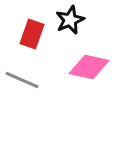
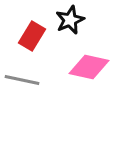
red rectangle: moved 2 px down; rotated 12 degrees clockwise
gray line: rotated 12 degrees counterclockwise
